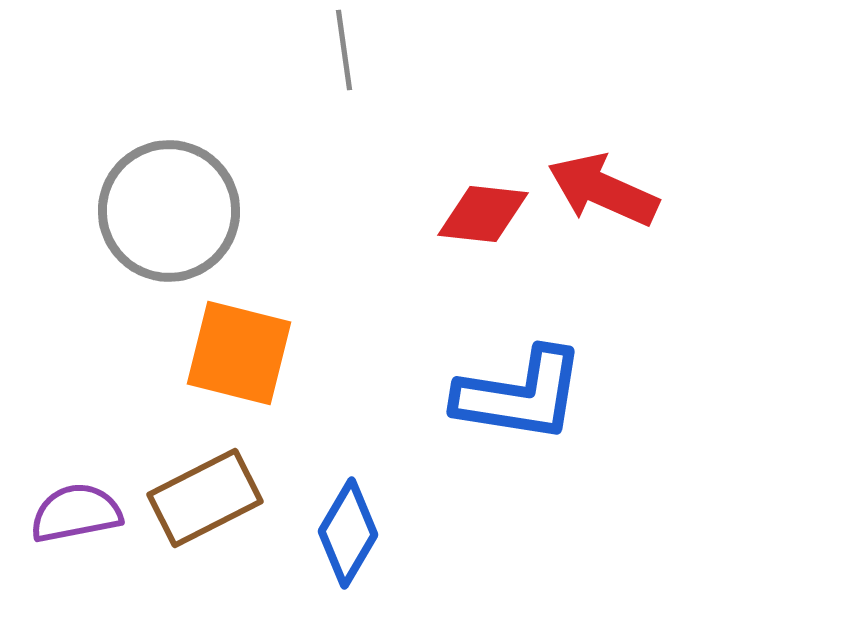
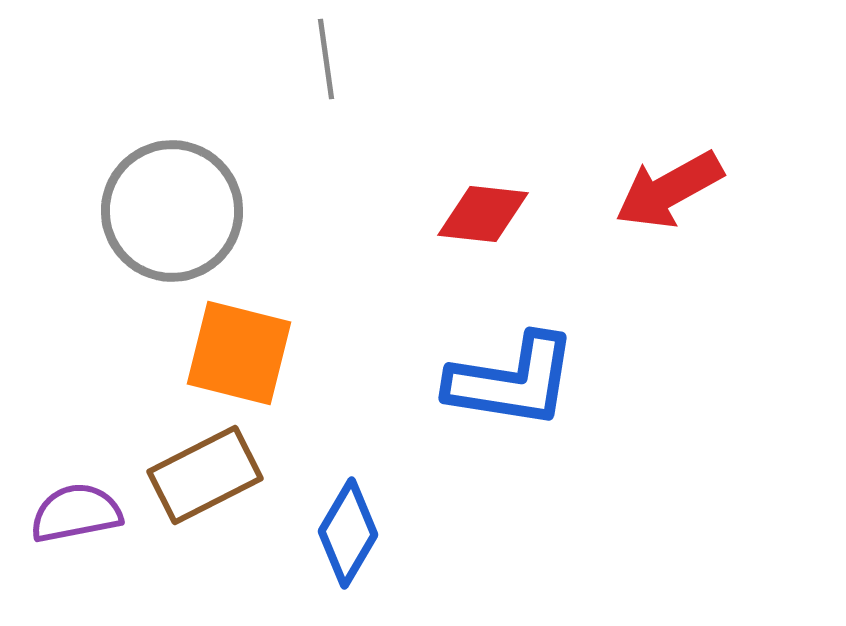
gray line: moved 18 px left, 9 px down
red arrow: moved 66 px right; rotated 53 degrees counterclockwise
gray circle: moved 3 px right
blue L-shape: moved 8 px left, 14 px up
brown rectangle: moved 23 px up
